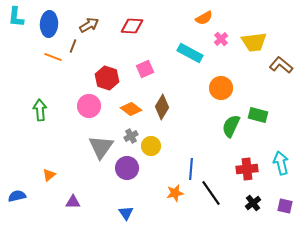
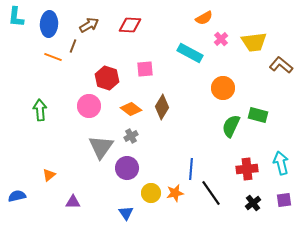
red diamond: moved 2 px left, 1 px up
pink square: rotated 18 degrees clockwise
orange circle: moved 2 px right
yellow circle: moved 47 px down
purple square: moved 1 px left, 6 px up; rotated 21 degrees counterclockwise
